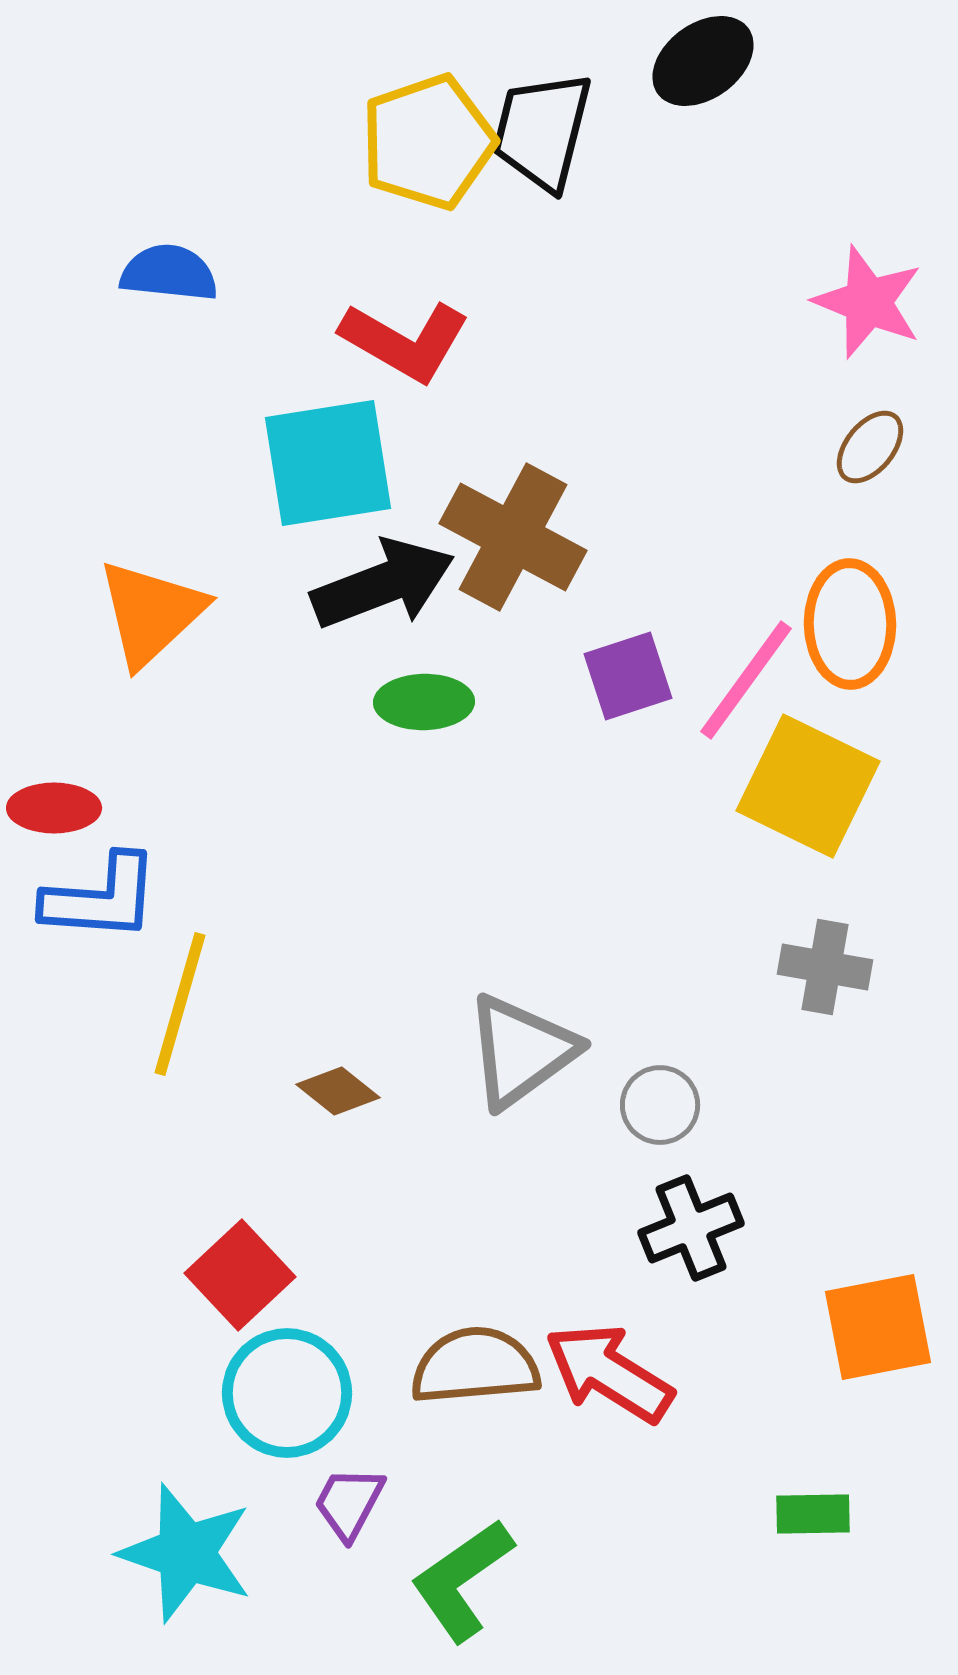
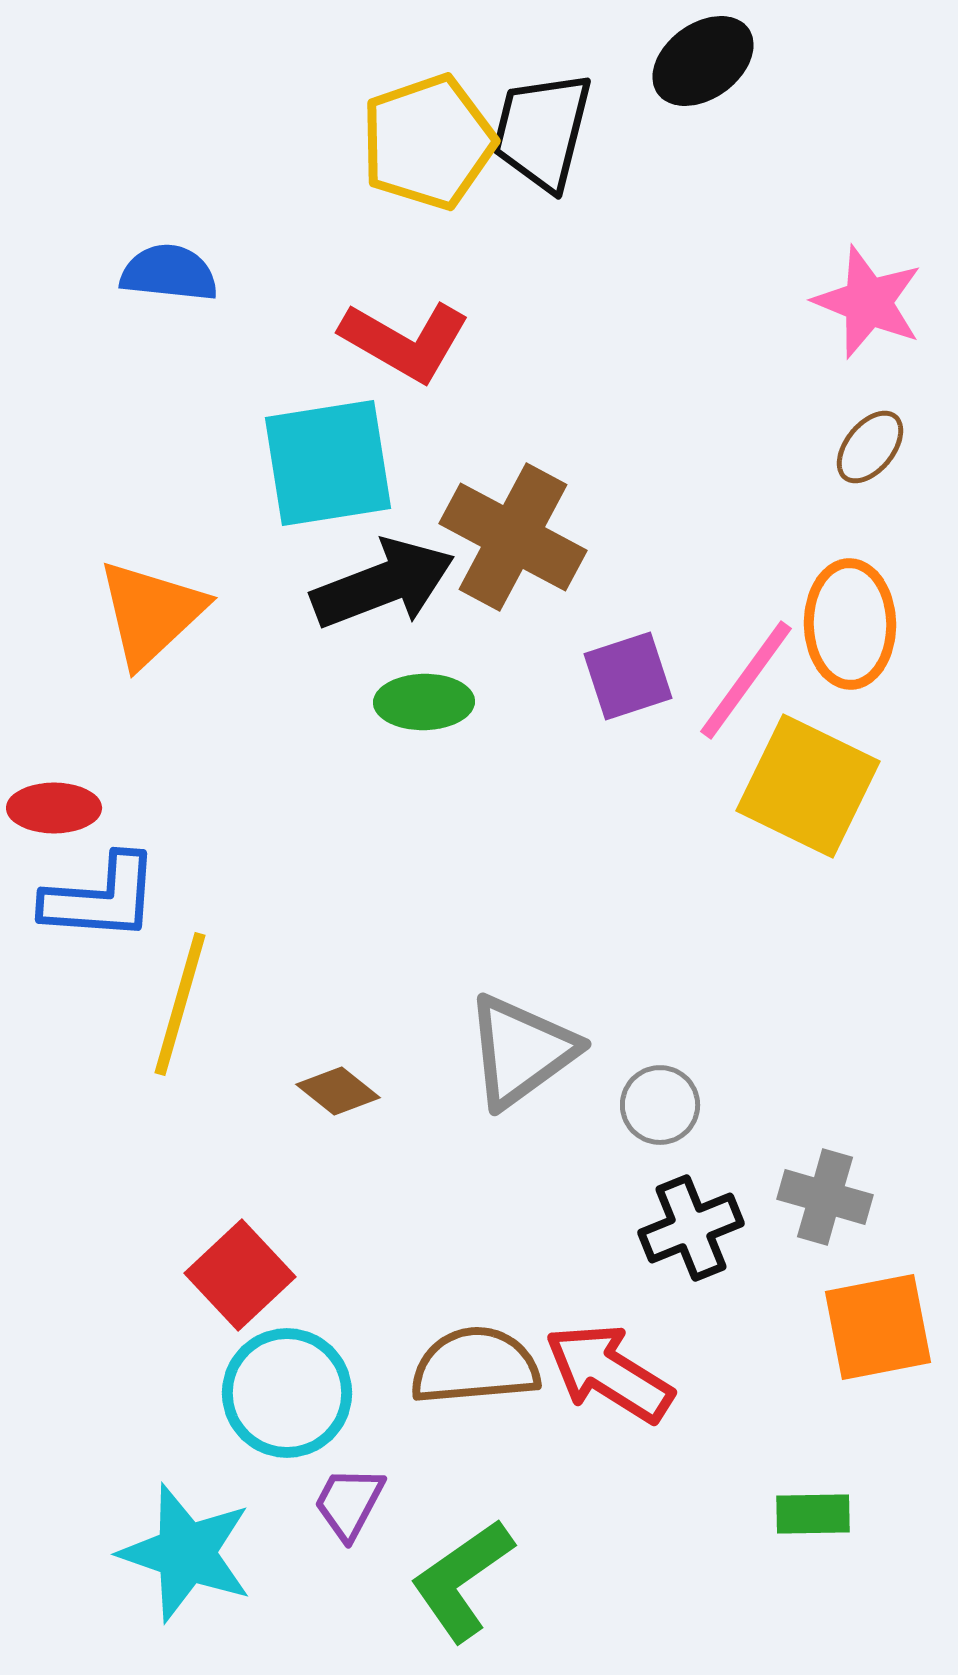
gray cross: moved 230 px down; rotated 6 degrees clockwise
